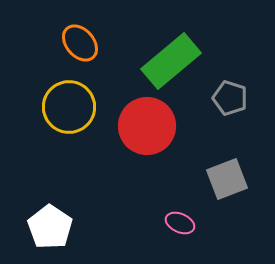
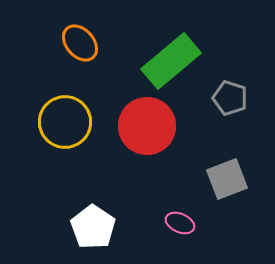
yellow circle: moved 4 px left, 15 px down
white pentagon: moved 43 px right
